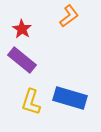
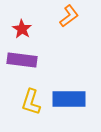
purple rectangle: rotated 32 degrees counterclockwise
blue rectangle: moved 1 px left, 1 px down; rotated 16 degrees counterclockwise
